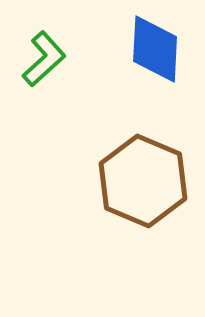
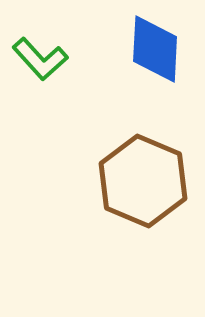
green L-shape: moved 4 px left; rotated 90 degrees clockwise
